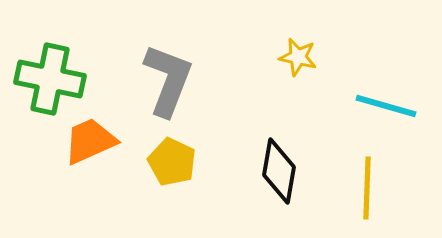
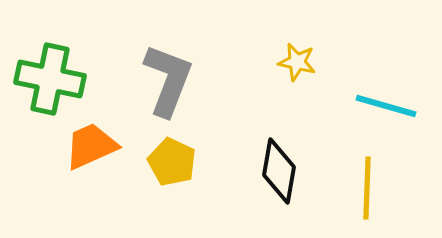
yellow star: moved 1 px left, 5 px down
orange trapezoid: moved 1 px right, 5 px down
